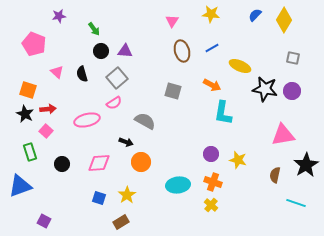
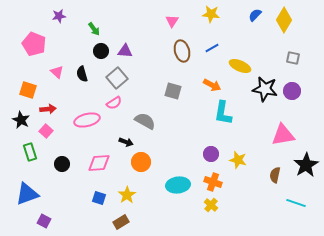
black star at (25, 114): moved 4 px left, 6 px down
blue triangle at (20, 186): moved 7 px right, 8 px down
